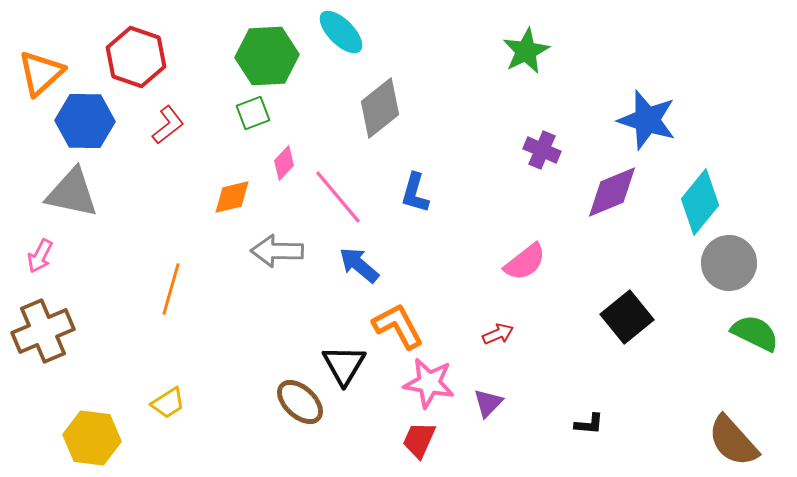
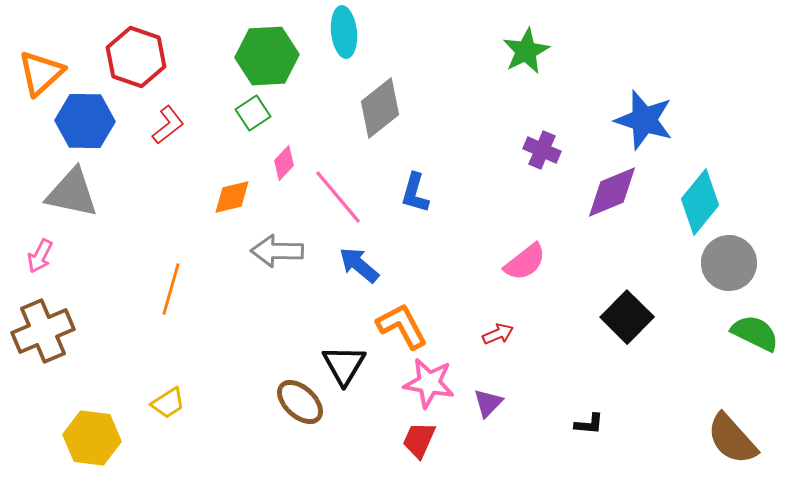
cyan ellipse: moved 3 px right; rotated 39 degrees clockwise
green square: rotated 12 degrees counterclockwise
blue star: moved 3 px left
black square: rotated 6 degrees counterclockwise
orange L-shape: moved 4 px right
brown semicircle: moved 1 px left, 2 px up
